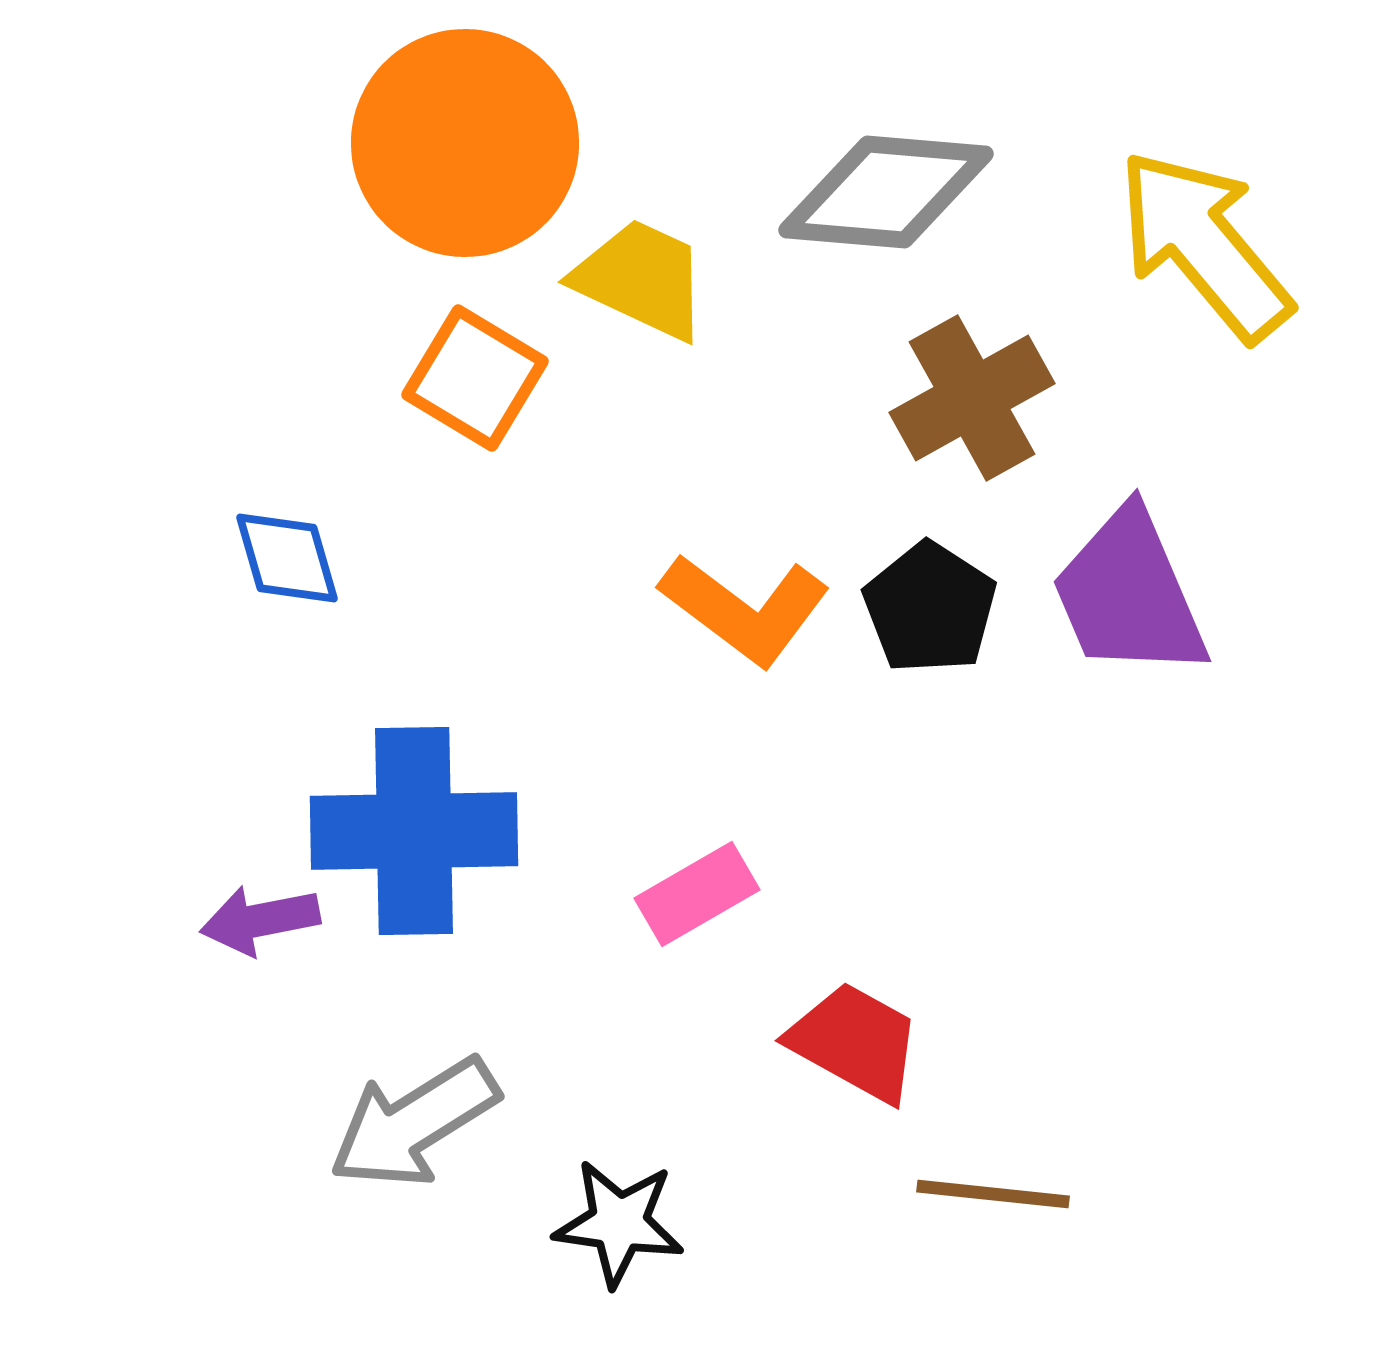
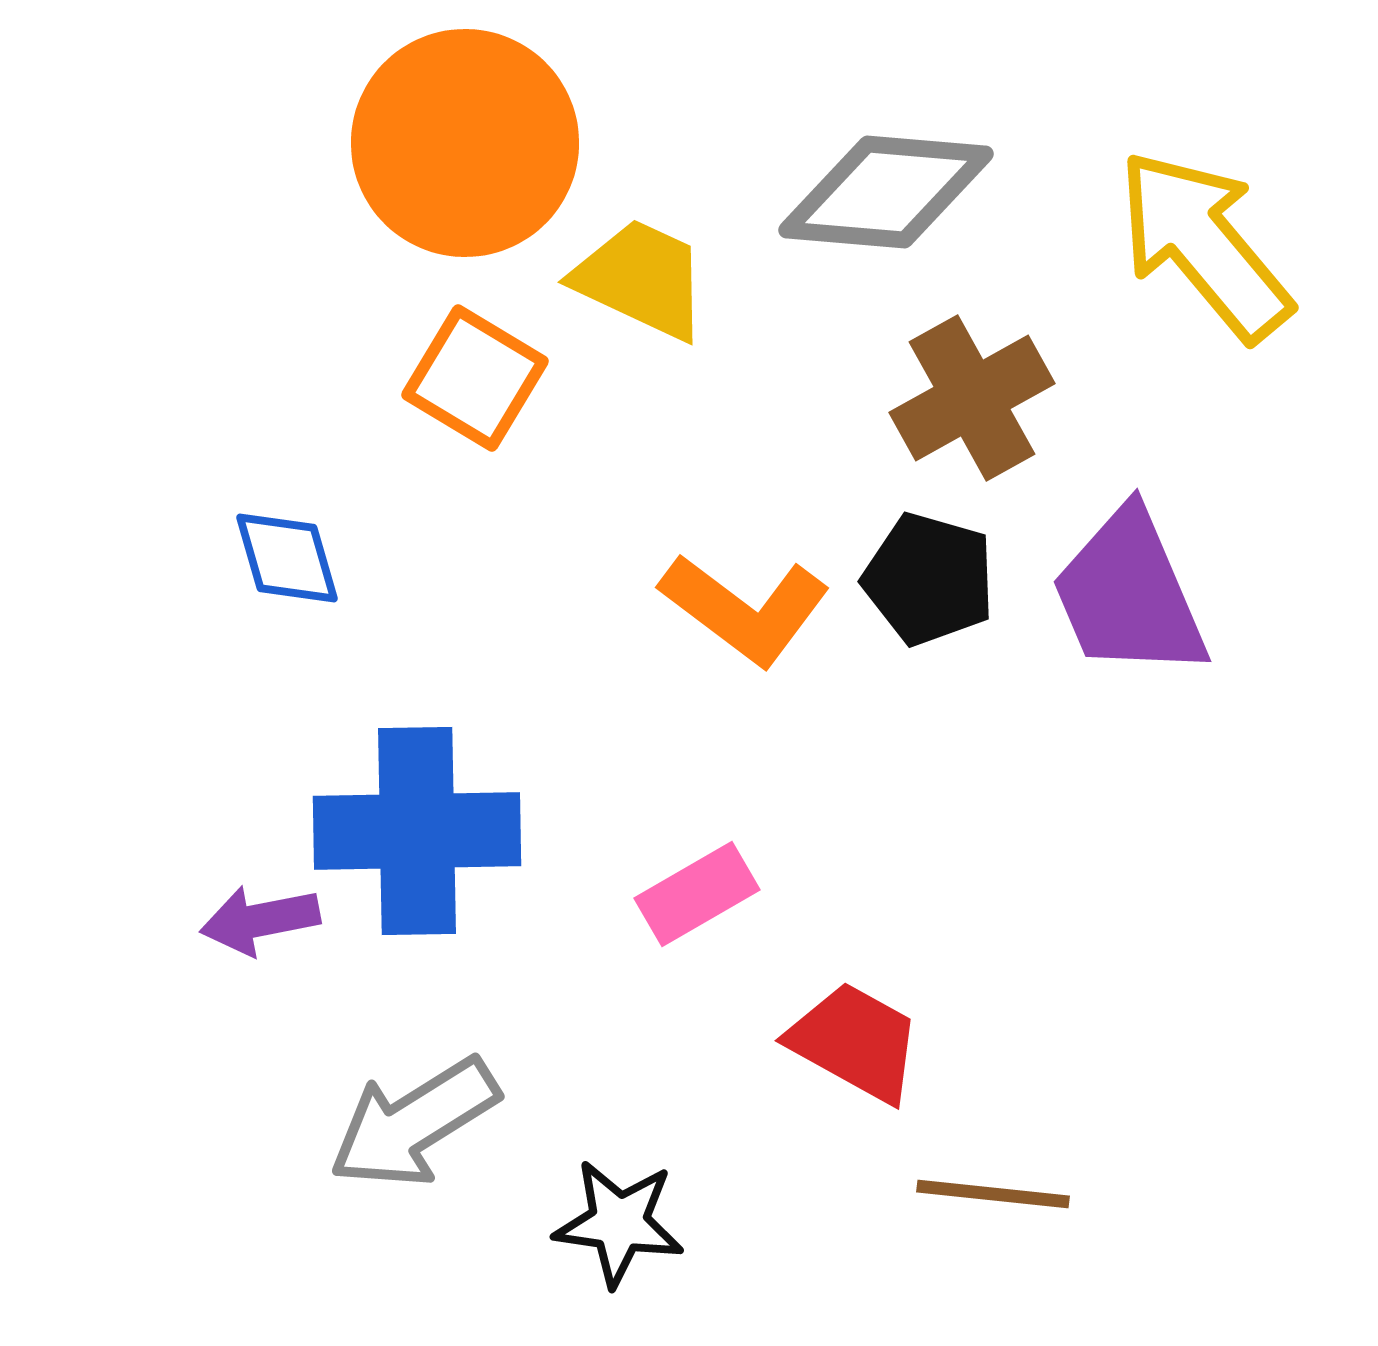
black pentagon: moved 1 px left, 29 px up; rotated 17 degrees counterclockwise
blue cross: moved 3 px right
